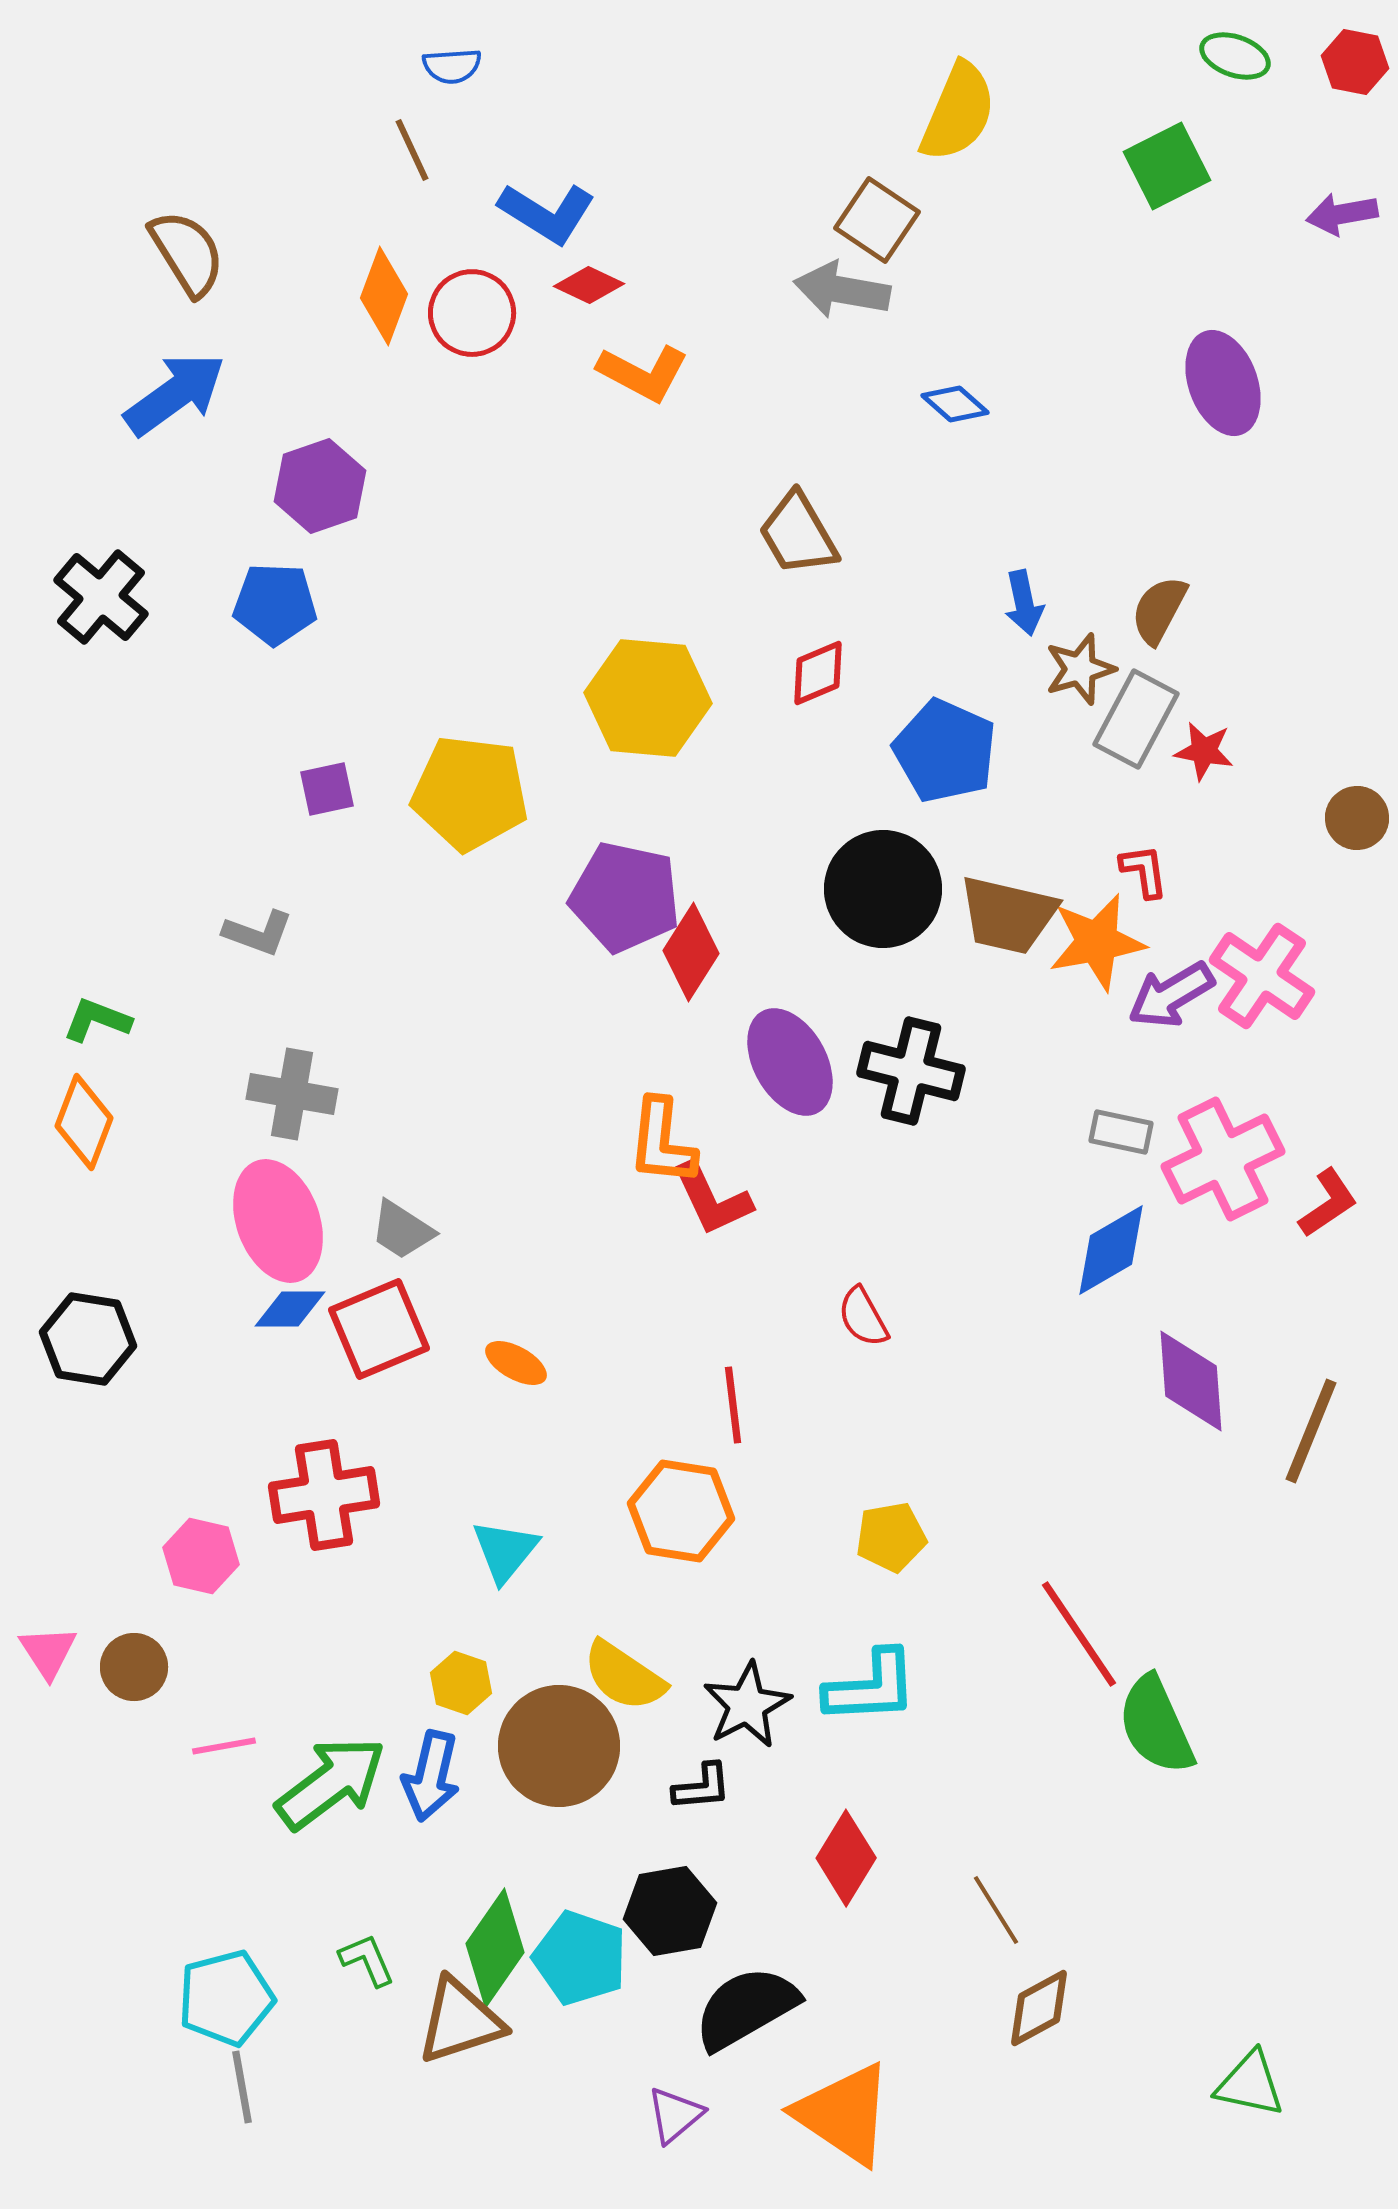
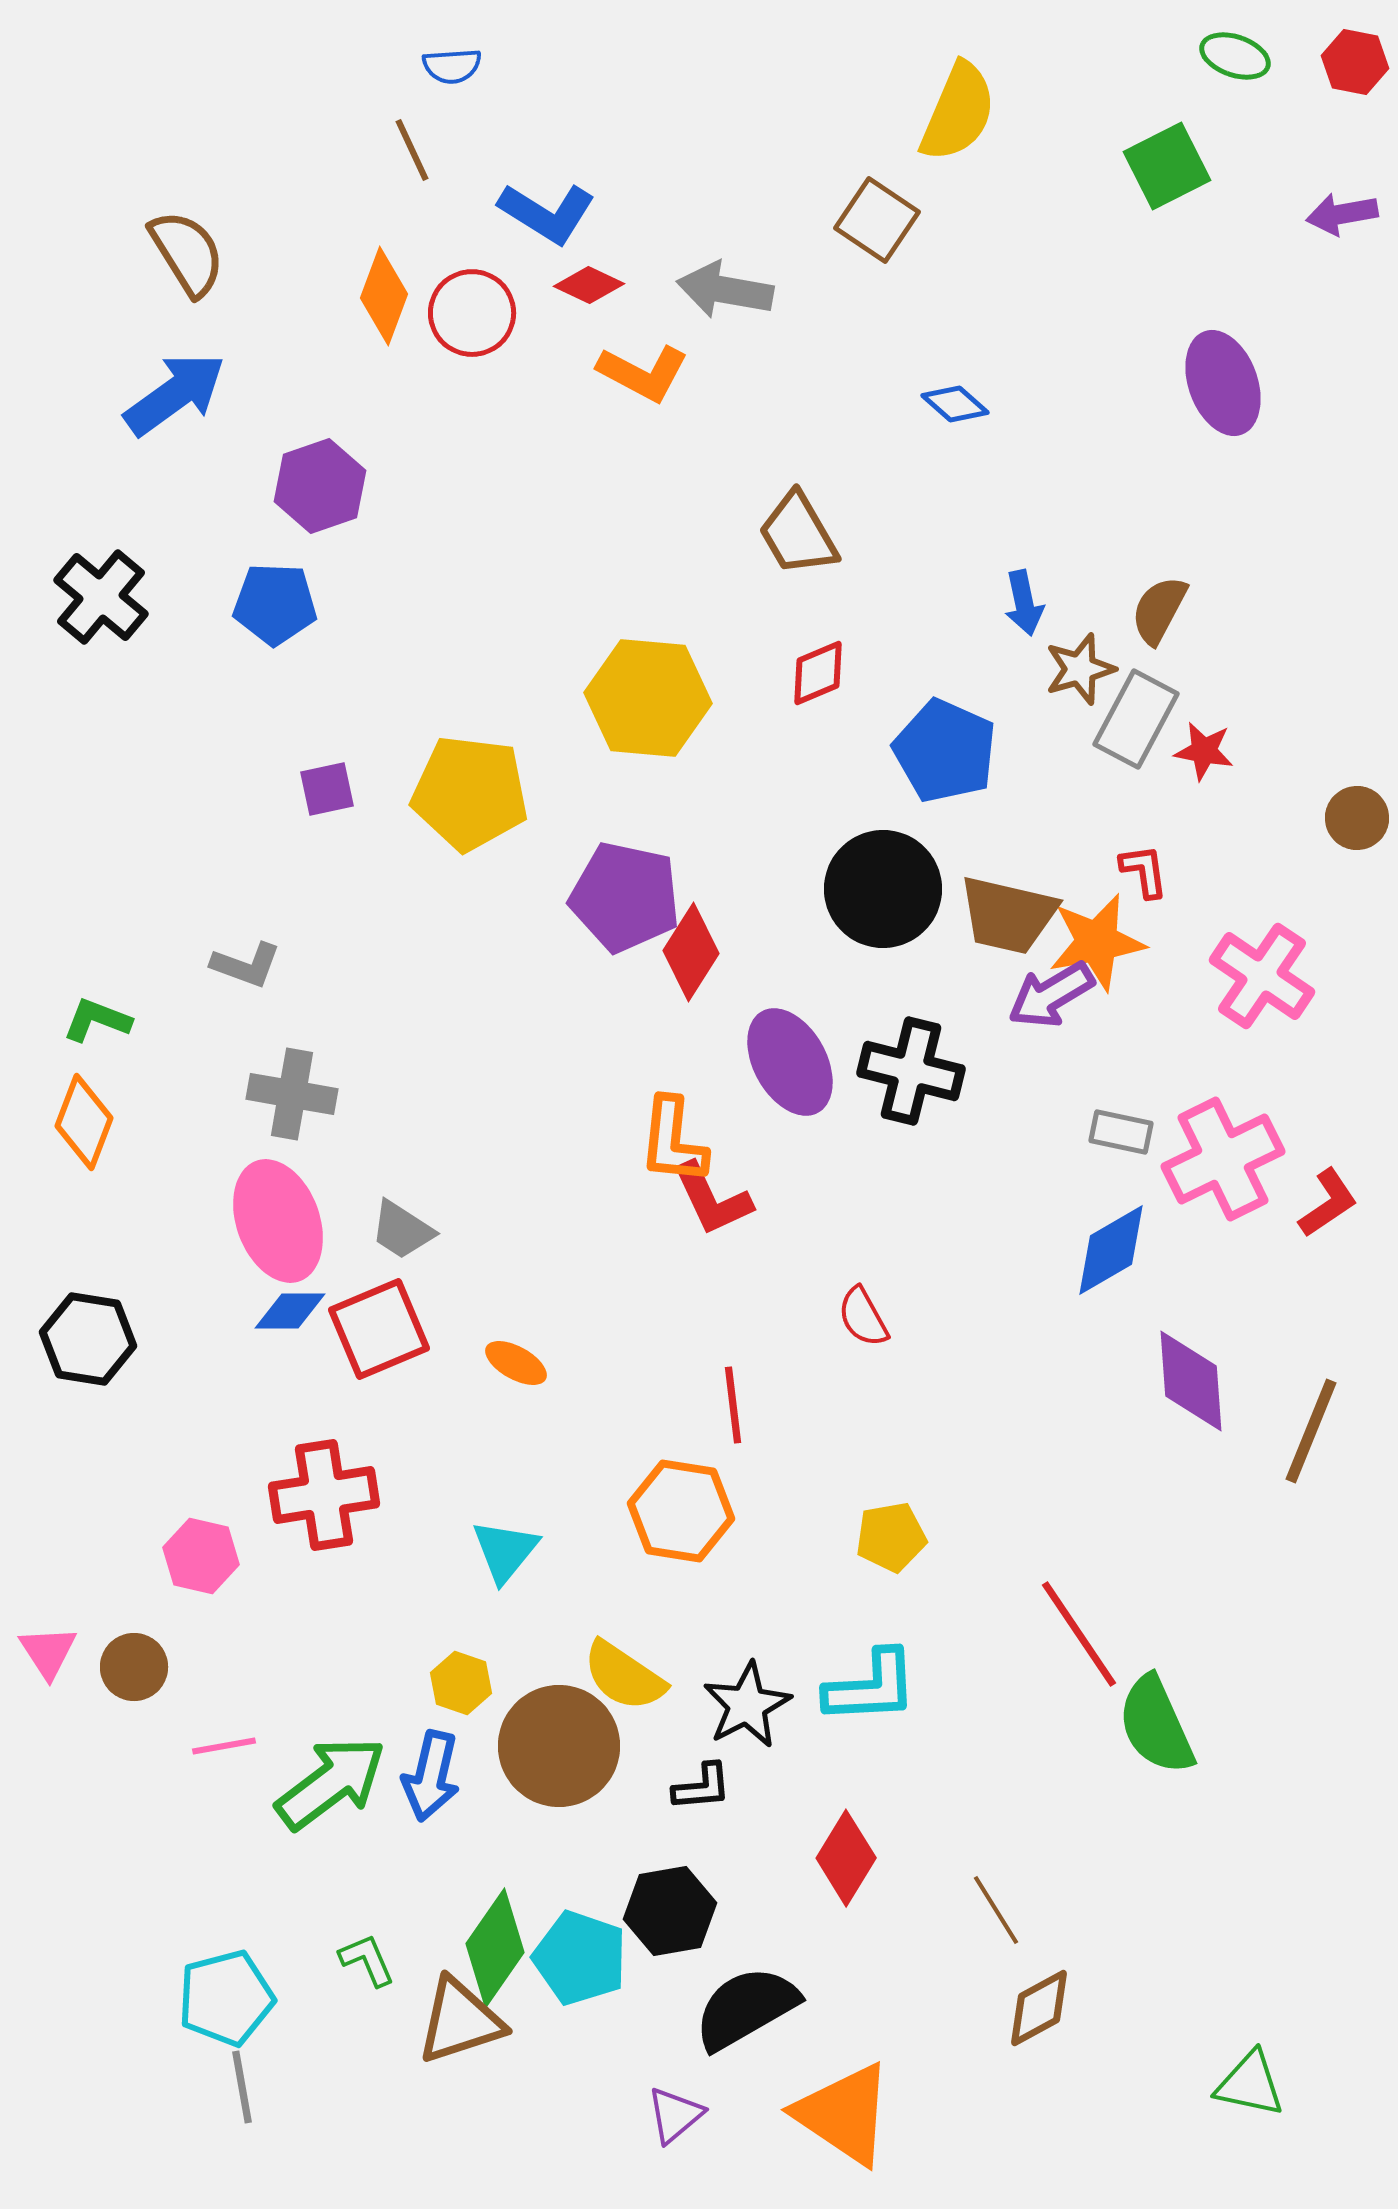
gray arrow at (842, 290): moved 117 px left
gray L-shape at (258, 933): moved 12 px left, 32 px down
purple arrow at (1171, 995): moved 120 px left
orange L-shape at (662, 1142): moved 11 px right, 1 px up
blue diamond at (290, 1309): moved 2 px down
